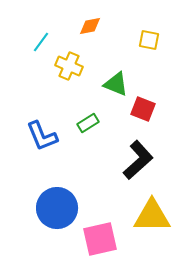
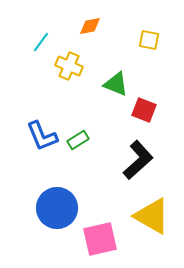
red square: moved 1 px right, 1 px down
green rectangle: moved 10 px left, 17 px down
yellow triangle: rotated 30 degrees clockwise
